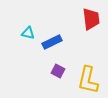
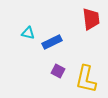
yellow L-shape: moved 2 px left, 1 px up
